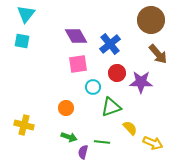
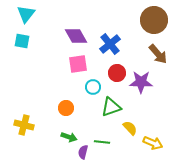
brown circle: moved 3 px right
